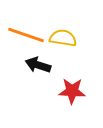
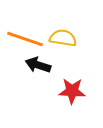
orange line: moved 1 px left, 4 px down
